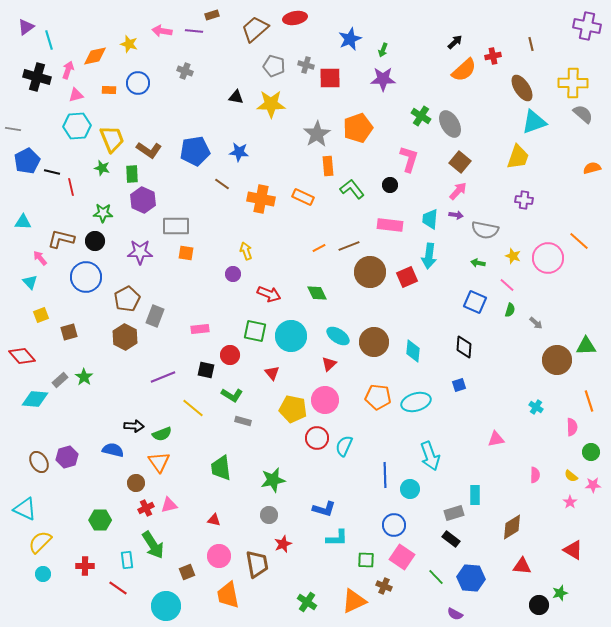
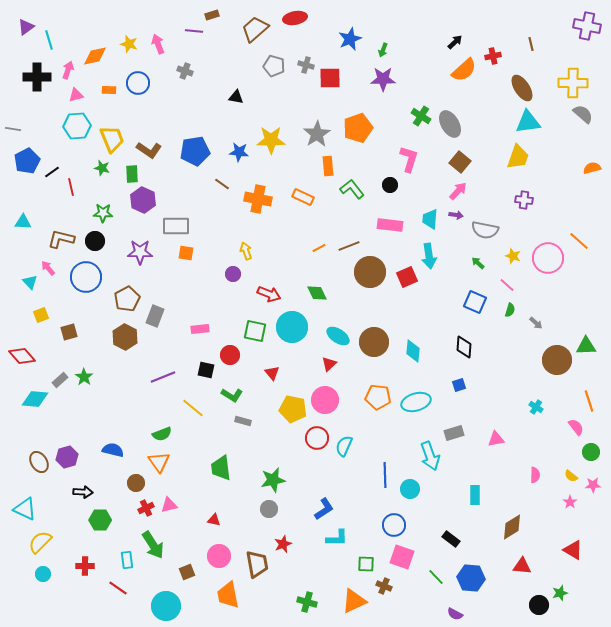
pink arrow at (162, 31): moved 4 px left, 13 px down; rotated 60 degrees clockwise
black cross at (37, 77): rotated 16 degrees counterclockwise
yellow star at (271, 104): moved 36 px down
cyan triangle at (534, 122): moved 6 px left; rotated 12 degrees clockwise
black line at (52, 172): rotated 49 degrees counterclockwise
orange cross at (261, 199): moved 3 px left
cyan arrow at (429, 256): rotated 15 degrees counterclockwise
pink arrow at (40, 258): moved 8 px right, 10 px down
green arrow at (478, 263): rotated 32 degrees clockwise
cyan circle at (291, 336): moved 1 px right, 9 px up
black arrow at (134, 426): moved 51 px left, 66 px down
pink semicircle at (572, 427): moved 4 px right; rotated 36 degrees counterclockwise
blue L-shape at (324, 509): rotated 50 degrees counterclockwise
gray rectangle at (454, 513): moved 80 px up
gray circle at (269, 515): moved 6 px up
pink square at (402, 557): rotated 15 degrees counterclockwise
green square at (366, 560): moved 4 px down
green cross at (307, 602): rotated 18 degrees counterclockwise
